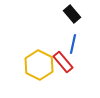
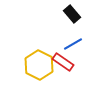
blue line: rotated 48 degrees clockwise
red rectangle: rotated 15 degrees counterclockwise
